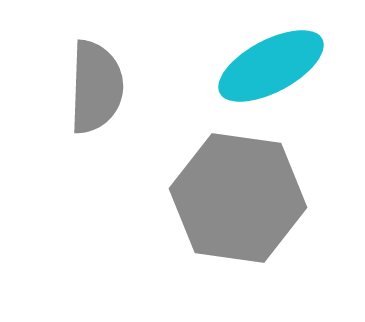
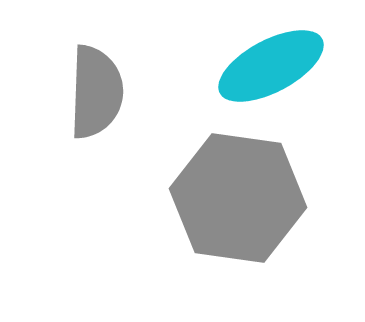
gray semicircle: moved 5 px down
